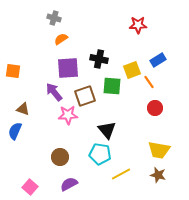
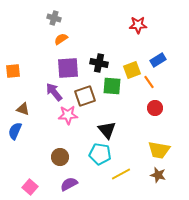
black cross: moved 4 px down
orange square: rotated 14 degrees counterclockwise
